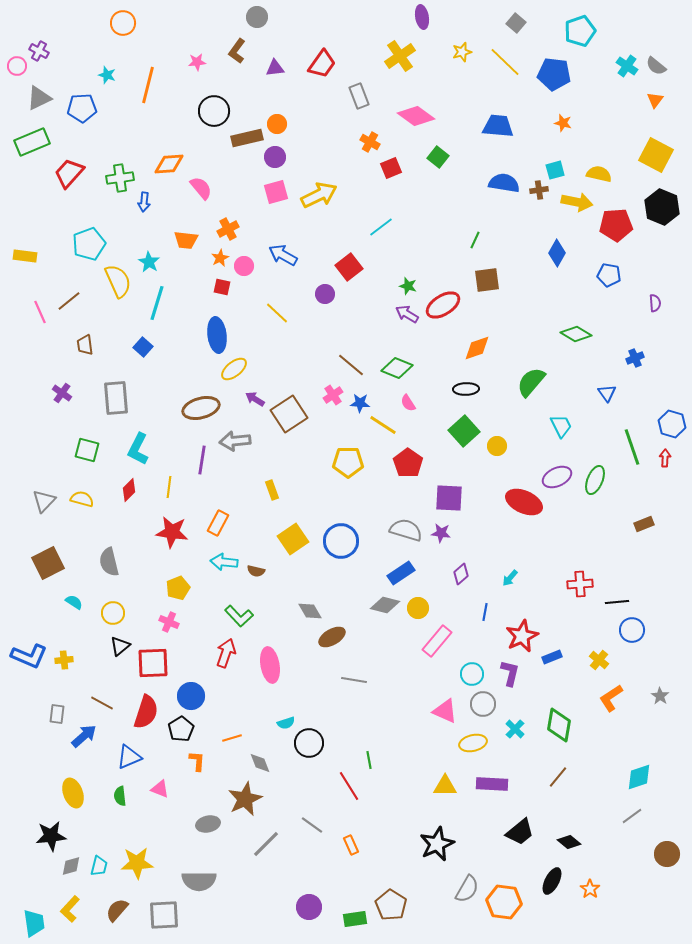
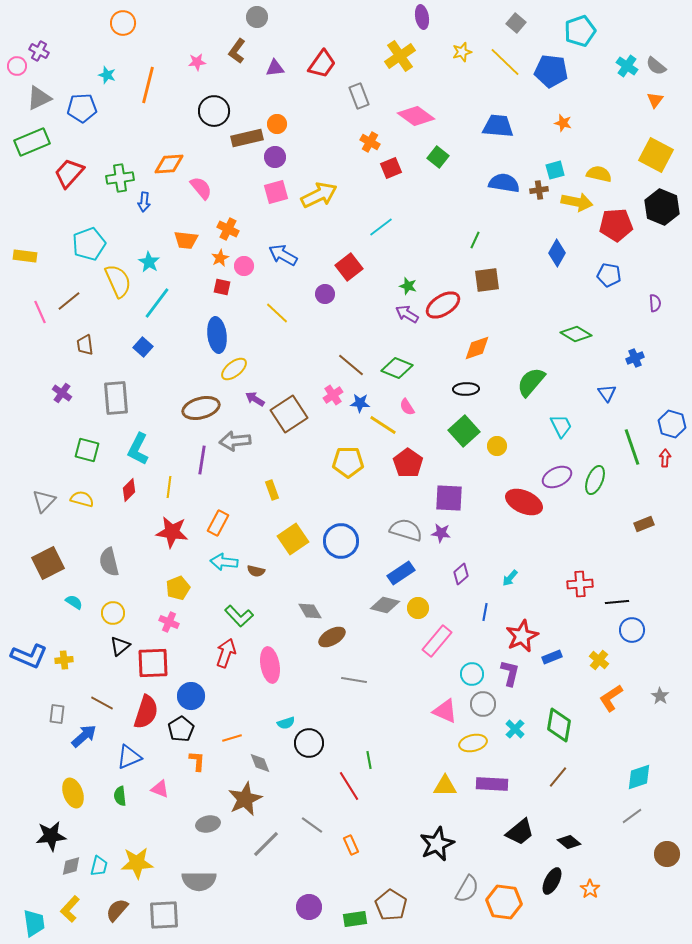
blue pentagon at (554, 74): moved 3 px left, 3 px up
orange cross at (228, 229): rotated 35 degrees counterclockwise
cyan line at (157, 303): rotated 20 degrees clockwise
pink semicircle at (408, 403): moved 1 px left, 4 px down
